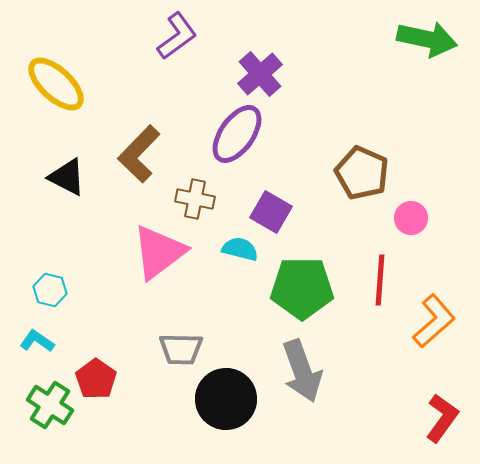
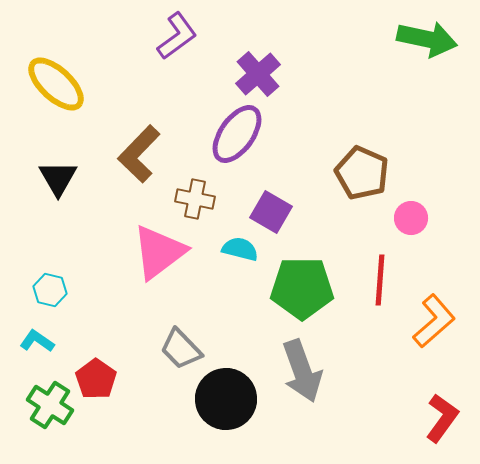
purple cross: moved 2 px left
black triangle: moved 9 px left, 1 px down; rotated 33 degrees clockwise
gray trapezoid: rotated 45 degrees clockwise
